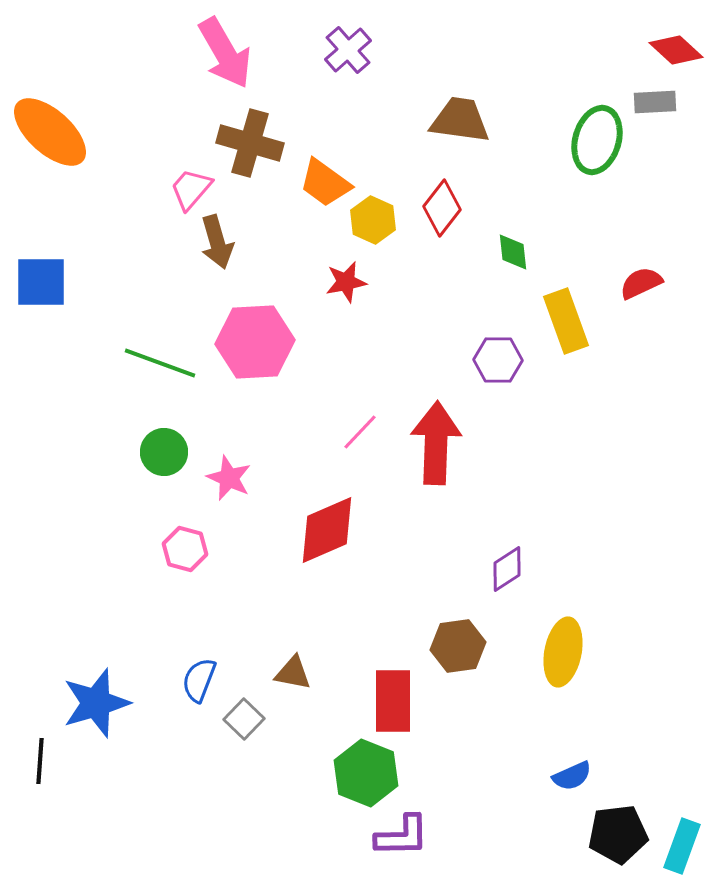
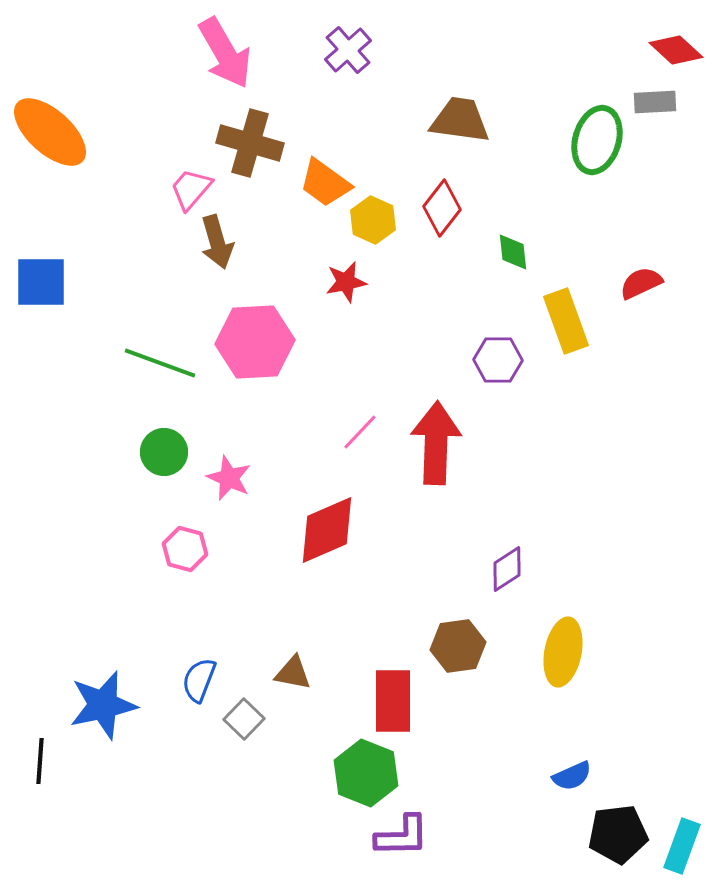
blue star at (96, 703): moved 7 px right, 2 px down; rotated 4 degrees clockwise
